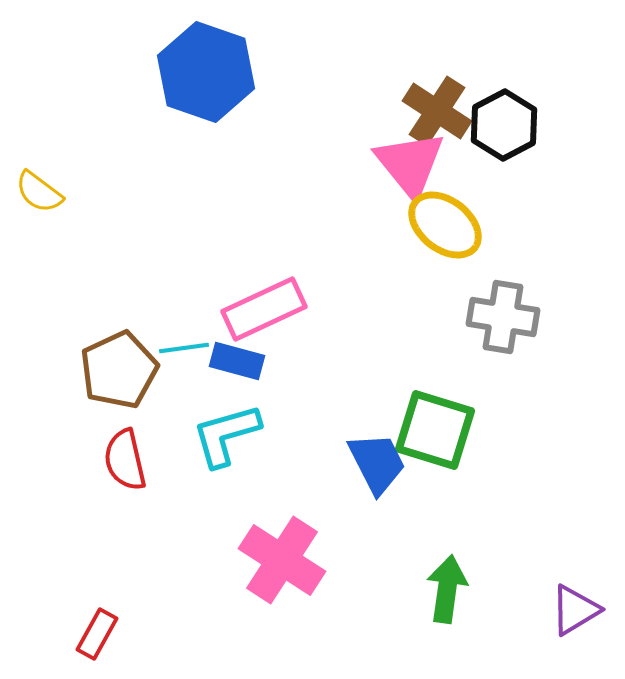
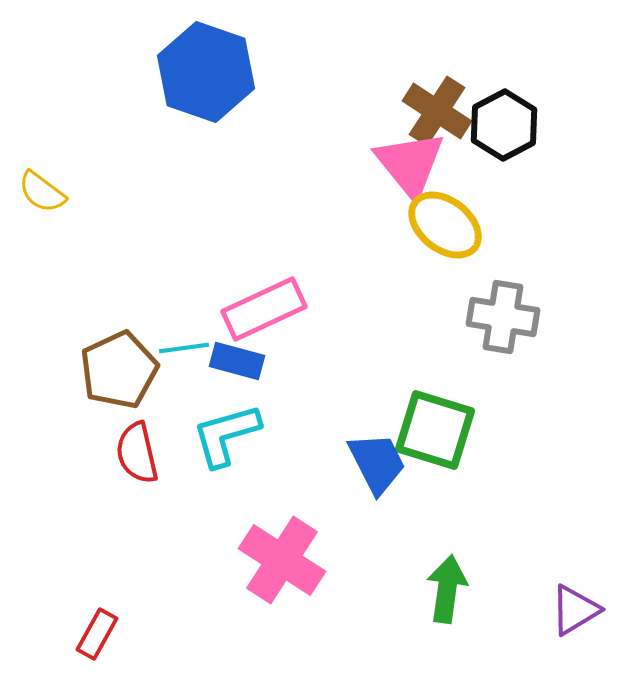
yellow semicircle: moved 3 px right
red semicircle: moved 12 px right, 7 px up
